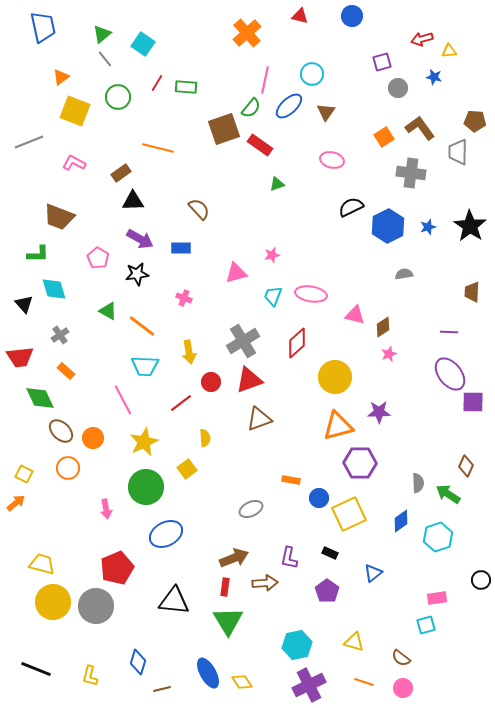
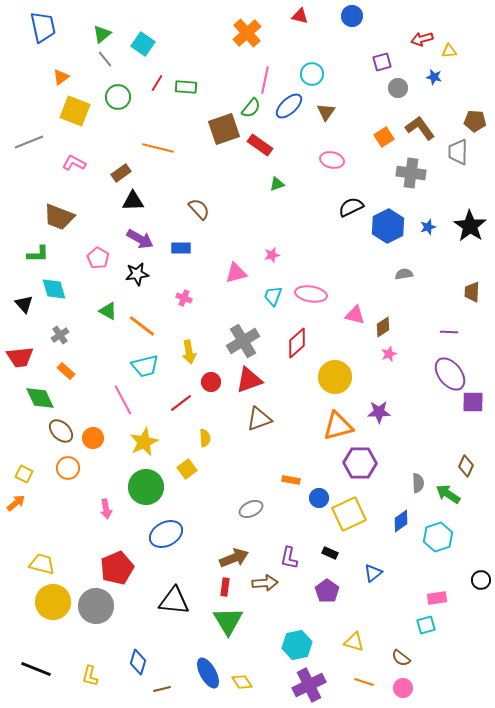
cyan trapezoid at (145, 366): rotated 16 degrees counterclockwise
